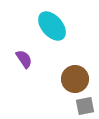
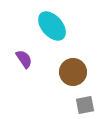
brown circle: moved 2 px left, 7 px up
gray square: moved 1 px up
